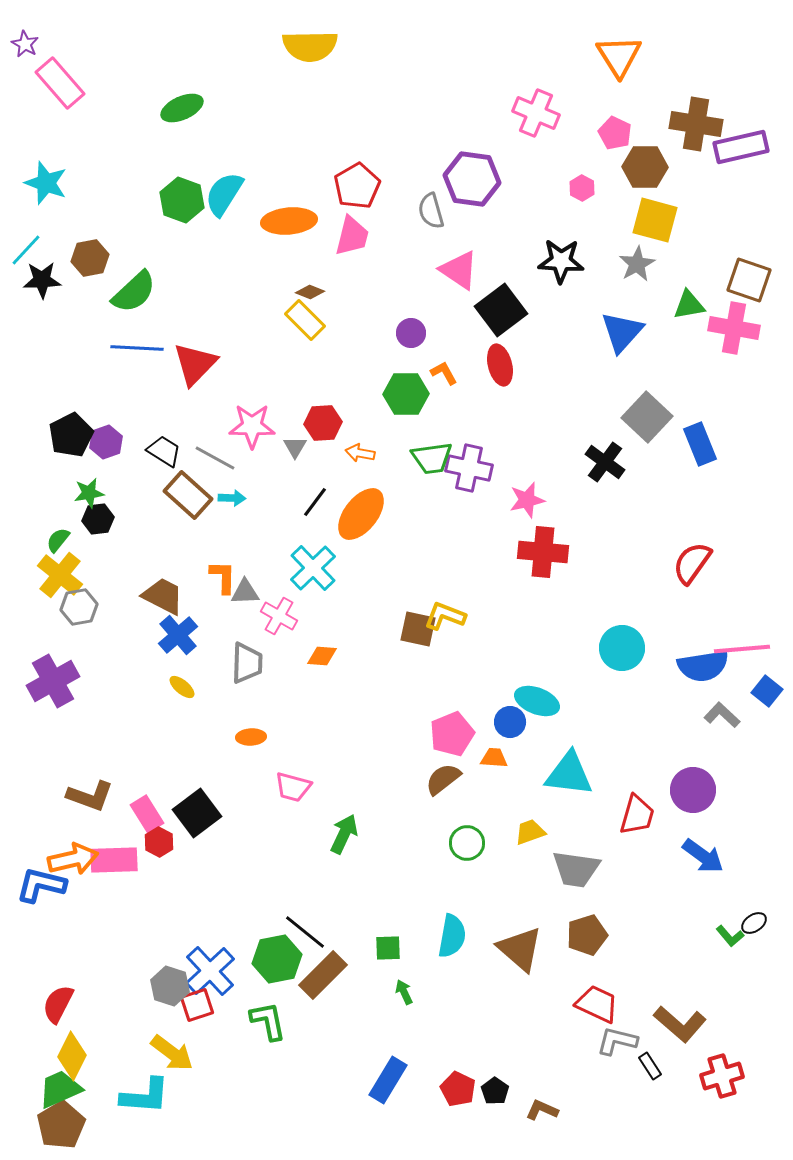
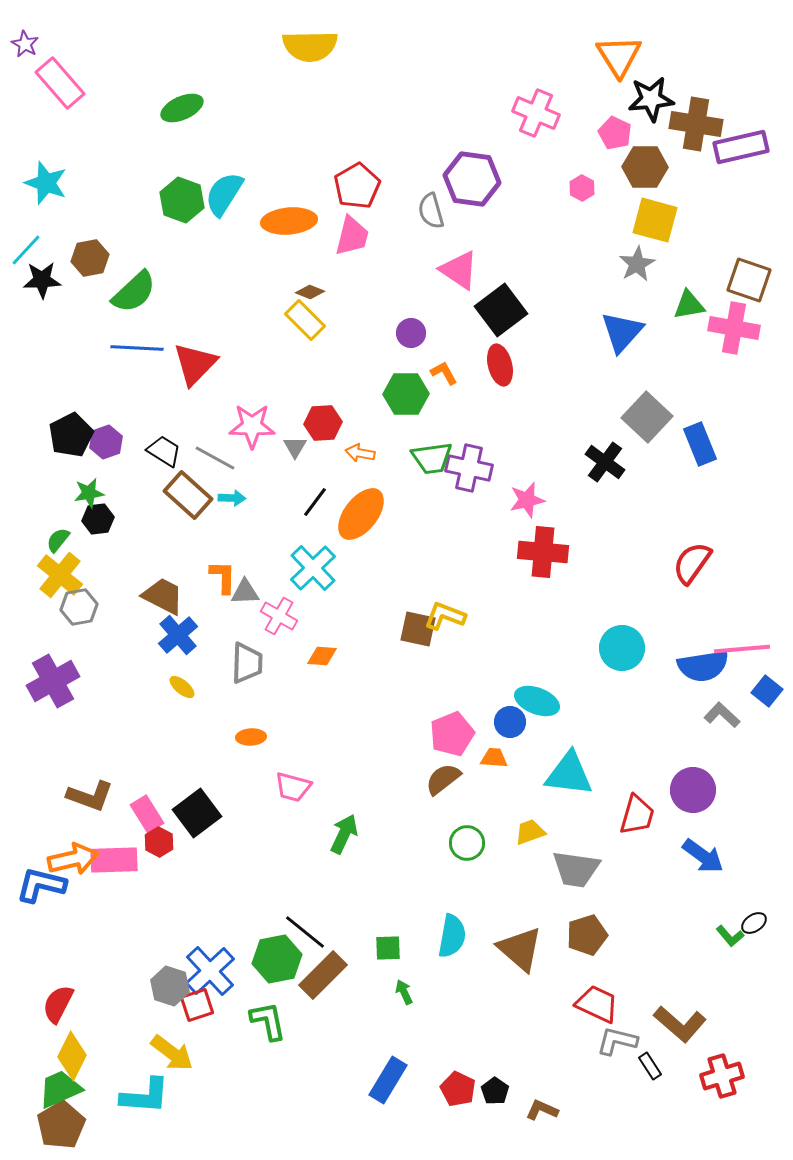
black star at (561, 261): moved 90 px right, 162 px up; rotated 9 degrees counterclockwise
